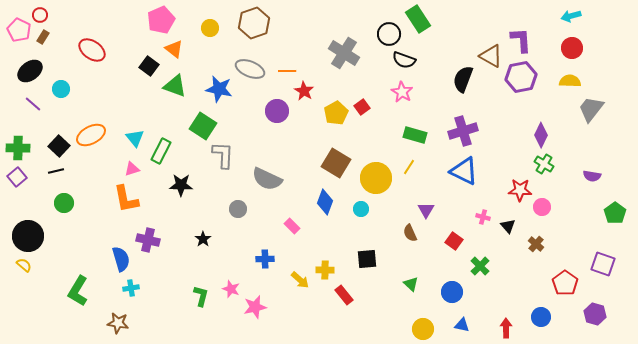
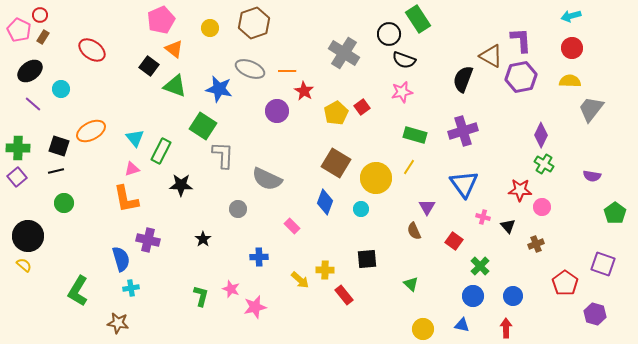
pink star at (402, 92): rotated 30 degrees clockwise
orange ellipse at (91, 135): moved 4 px up
black square at (59, 146): rotated 25 degrees counterclockwise
blue triangle at (464, 171): moved 13 px down; rotated 28 degrees clockwise
purple triangle at (426, 210): moved 1 px right, 3 px up
brown semicircle at (410, 233): moved 4 px right, 2 px up
brown cross at (536, 244): rotated 28 degrees clockwise
blue cross at (265, 259): moved 6 px left, 2 px up
blue circle at (452, 292): moved 21 px right, 4 px down
blue circle at (541, 317): moved 28 px left, 21 px up
